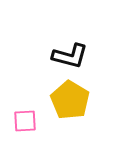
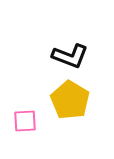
black L-shape: rotated 6 degrees clockwise
